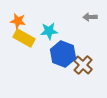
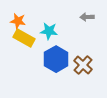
gray arrow: moved 3 px left
cyan star: rotated 12 degrees clockwise
blue hexagon: moved 7 px left, 5 px down; rotated 10 degrees clockwise
